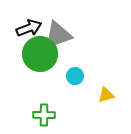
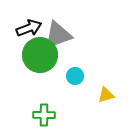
green circle: moved 1 px down
